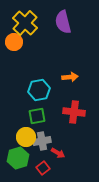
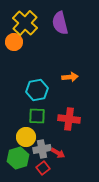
purple semicircle: moved 3 px left, 1 px down
cyan hexagon: moved 2 px left
red cross: moved 5 px left, 7 px down
green square: rotated 12 degrees clockwise
gray cross: moved 8 px down
